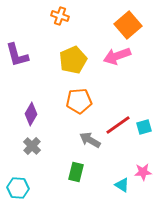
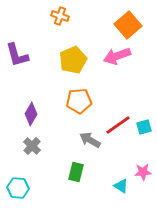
cyan triangle: moved 1 px left, 1 px down
